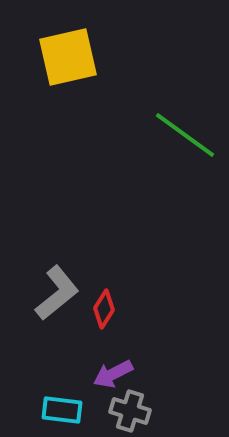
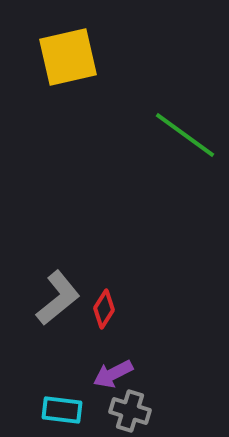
gray L-shape: moved 1 px right, 5 px down
